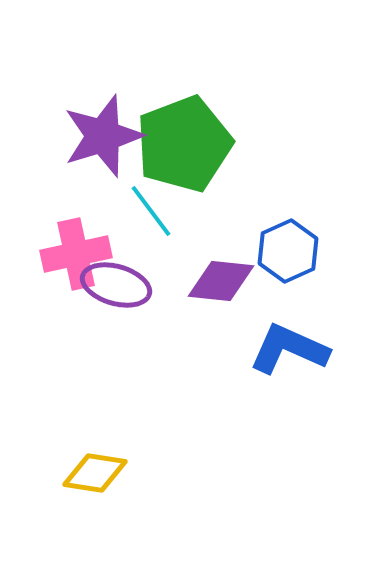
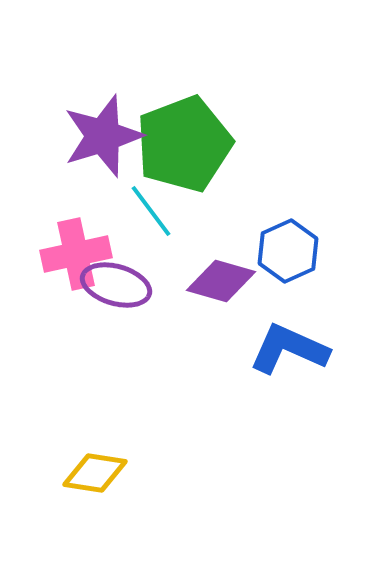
purple diamond: rotated 10 degrees clockwise
